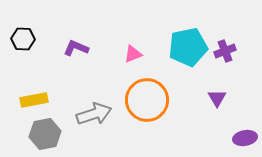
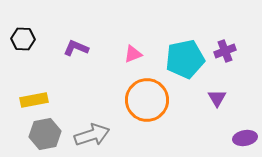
cyan pentagon: moved 3 px left, 12 px down
gray arrow: moved 2 px left, 21 px down
